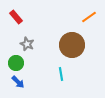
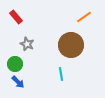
orange line: moved 5 px left
brown circle: moved 1 px left
green circle: moved 1 px left, 1 px down
